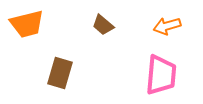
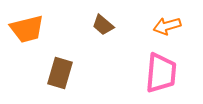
orange trapezoid: moved 5 px down
pink trapezoid: moved 2 px up
